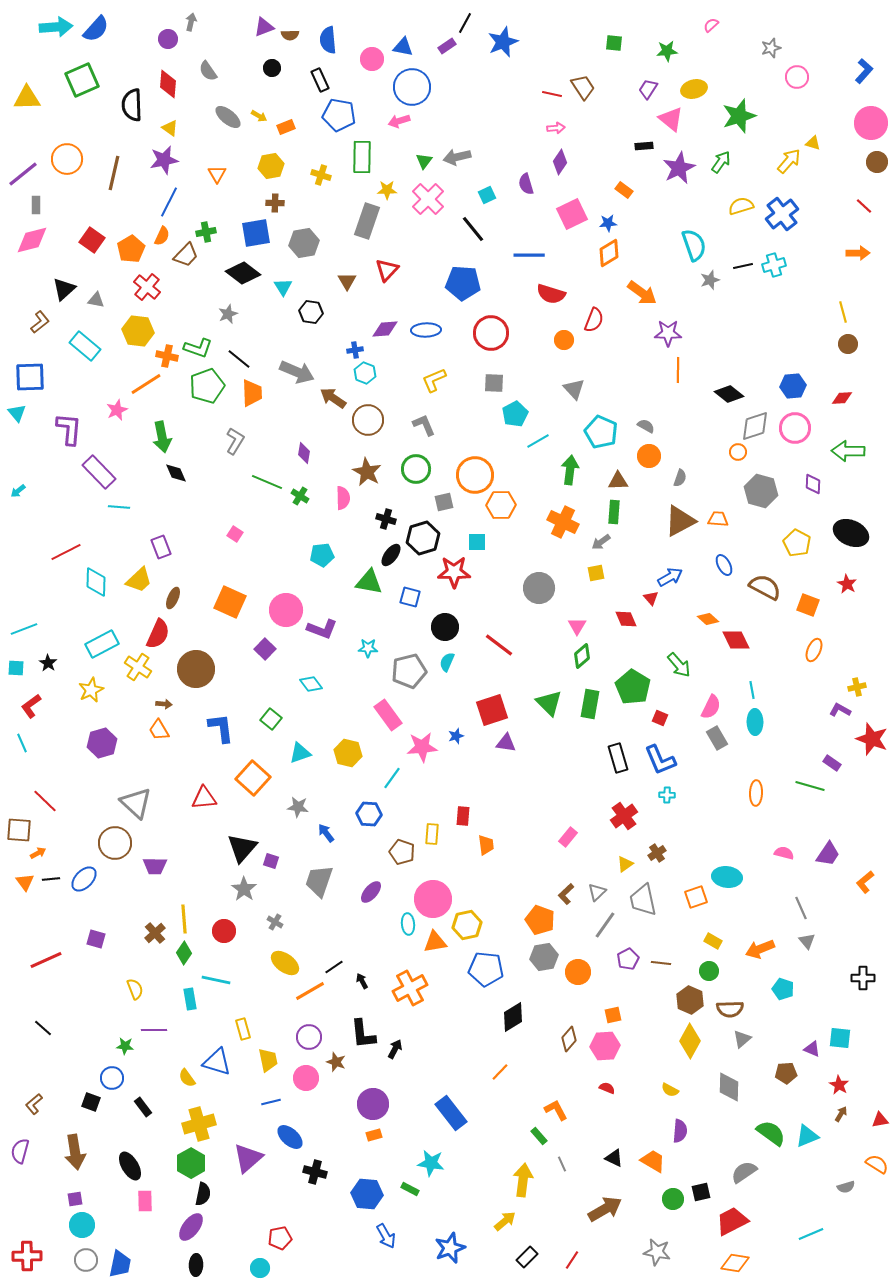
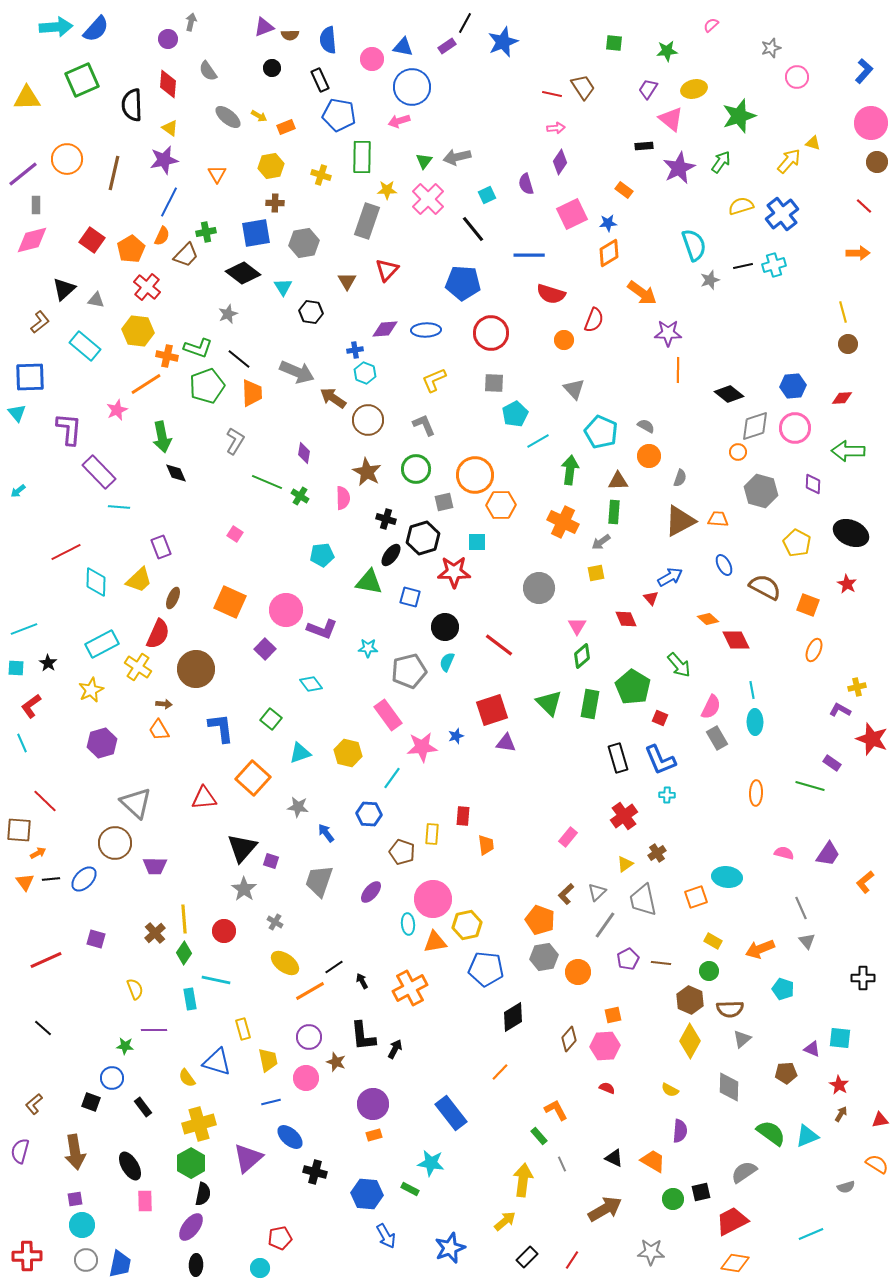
black L-shape at (363, 1034): moved 2 px down
gray star at (657, 1252): moved 6 px left; rotated 8 degrees counterclockwise
